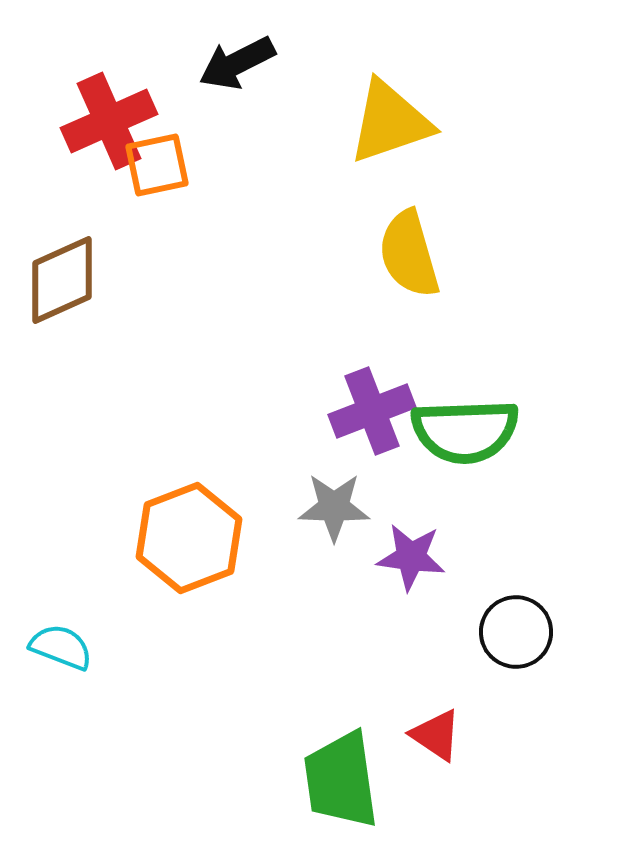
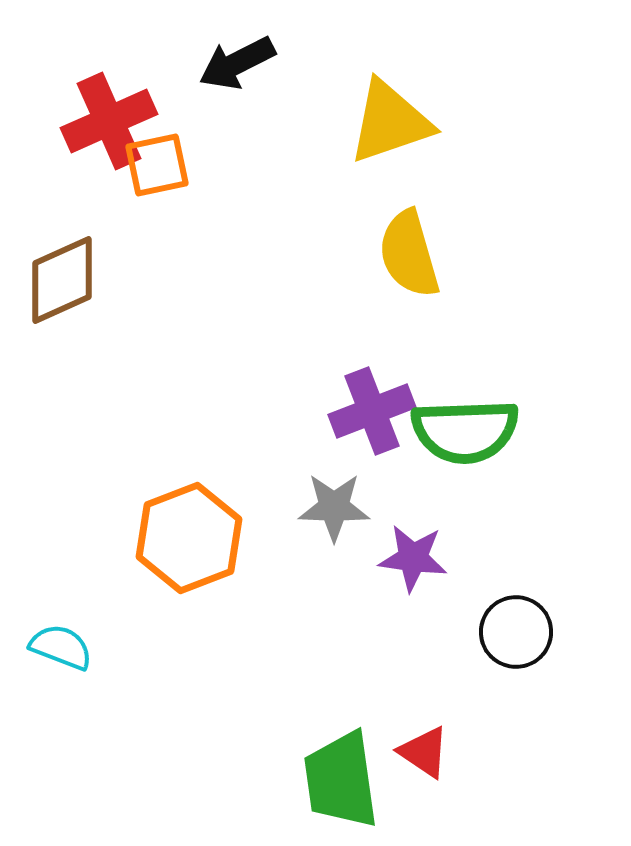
purple star: moved 2 px right, 1 px down
red triangle: moved 12 px left, 17 px down
